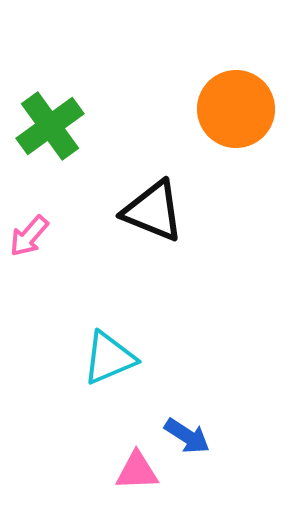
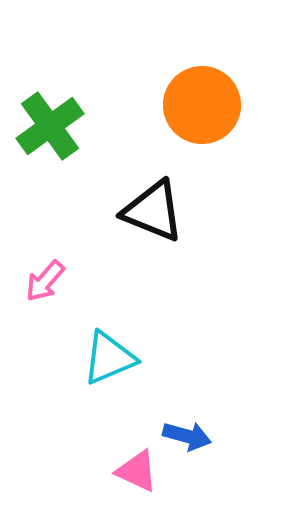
orange circle: moved 34 px left, 4 px up
pink arrow: moved 16 px right, 45 px down
blue arrow: rotated 18 degrees counterclockwise
pink triangle: rotated 27 degrees clockwise
